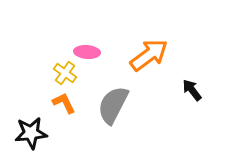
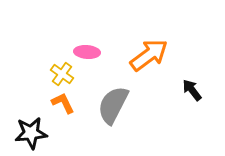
yellow cross: moved 3 px left, 1 px down
orange L-shape: moved 1 px left
